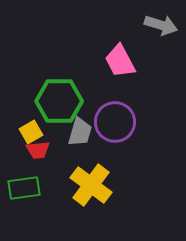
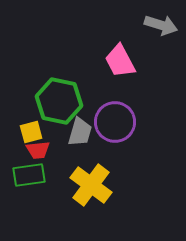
green hexagon: rotated 12 degrees clockwise
yellow square: rotated 15 degrees clockwise
green rectangle: moved 5 px right, 13 px up
